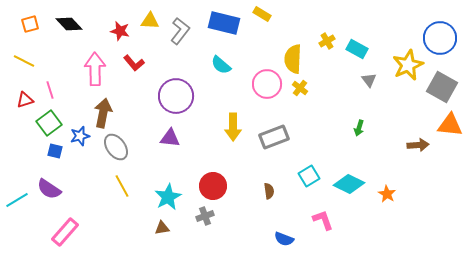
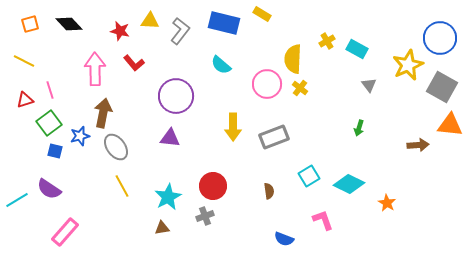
gray triangle at (369, 80): moved 5 px down
orange star at (387, 194): moved 9 px down
